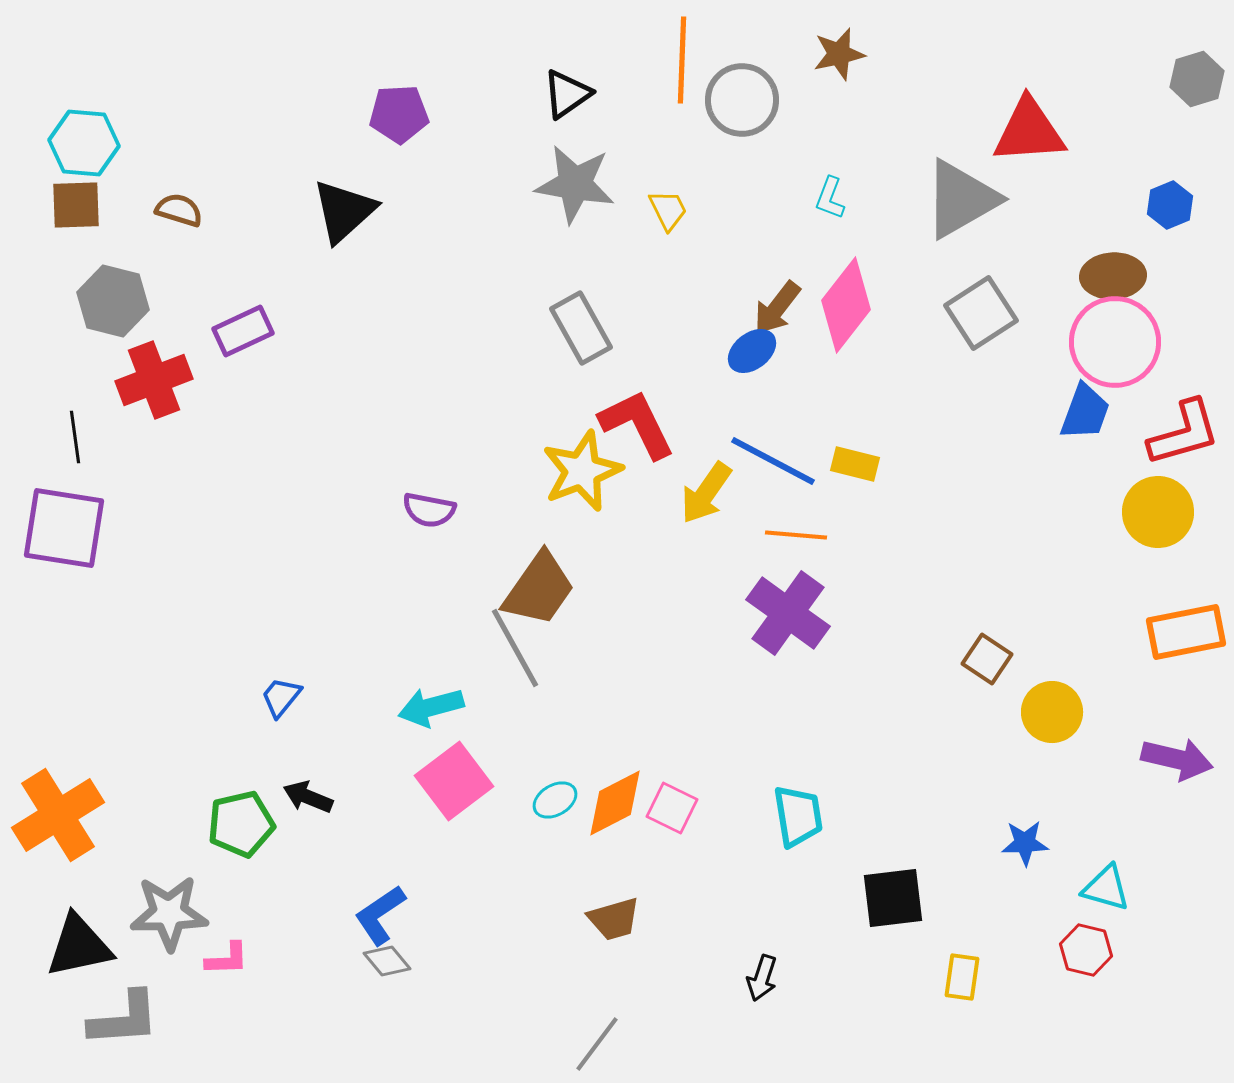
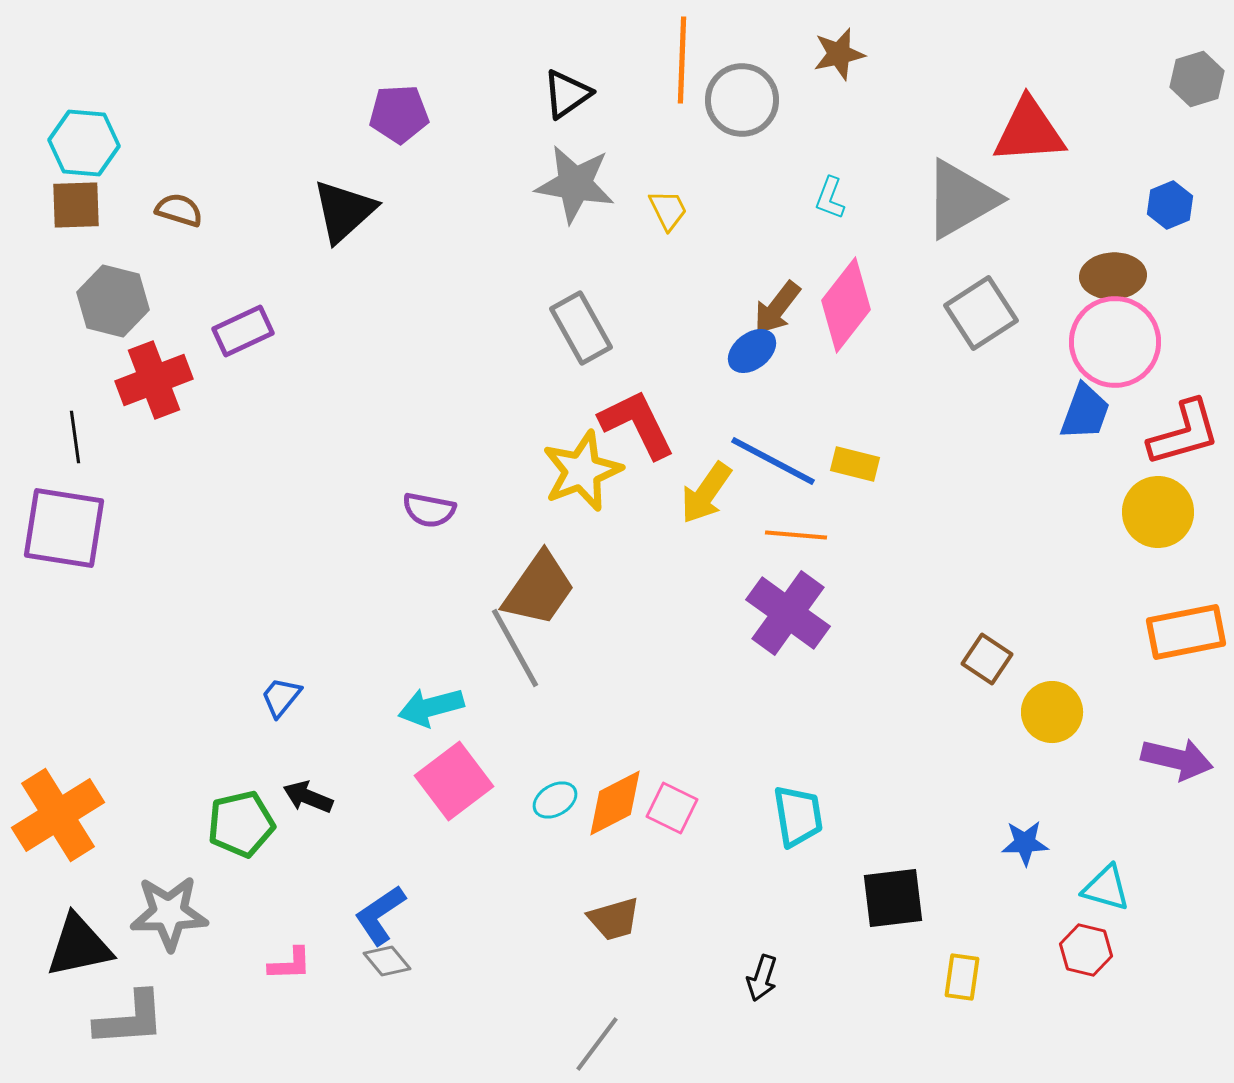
pink L-shape at (227, 959): moved 63 px right, 5 px down
gray L-shape at (124, 1019): moved 6 px right
